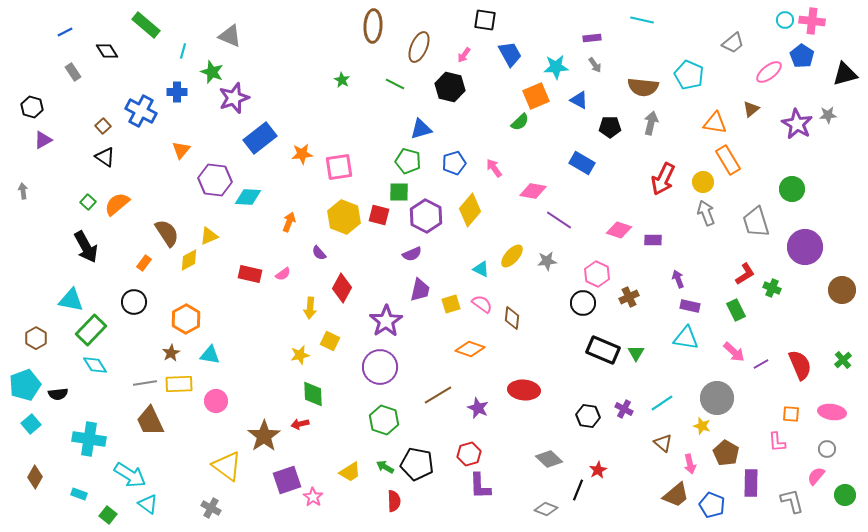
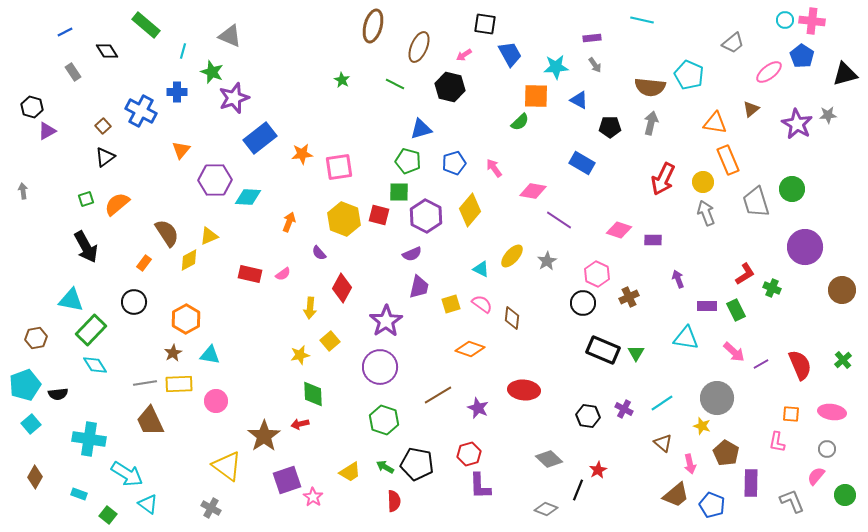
black square at (485, 20): moved 4 px down
brown ellipse at (373, 26): rotated 12 degrees clockwise
pink arrow at (464, 55): rotated 21 degrees clockwise
brown semicircle at (643, 87): moved 7 px right
orange square at (536, 96): rotated 24 degrees clockwise
purple triangle at (43, 140): moved 4 px right, 9 px up
black triangle at (105, 157): rotated 50 degrees clockwise
orange rectangle at (728, 160): rotated 8 degrees clockwise
purple hexagon at (215, 180): rotated 8 degrees counterclockwise
green square at (88, 202): moved 2 px left, 3 px up; rotated 28 degrees clockwise
yellow hexagon at (344, 217): moved 2 px down
gray trapezoid at (756, 222): moved 20 px up
gray star at (547, 261): rotated 24 degrees counterclockwise
purple trapezoid at (420, 290): moved 1 px left, 3 px up
purple rectangle at (690, 306): moved 17 px right; rotated 12 degrees counterclockwise
brown hexagon at (36, 338): rotated 20 degrees clockwise
yellow square at (330, 341): rotated 24 degrees clockwise
brown star at (171, 353): moved 2 px right
pink L-shape at (777, 442): rotated 15 degrees clockwise
cyan arrow at (130, 475): moved 3 px left, 1 px up
gray L-shape at (792, 501): rotated 8 degrees counterclockwise
